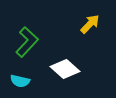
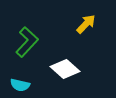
yellow arrow: moved 4 px left
cyan semicircle: moved 4 px down
